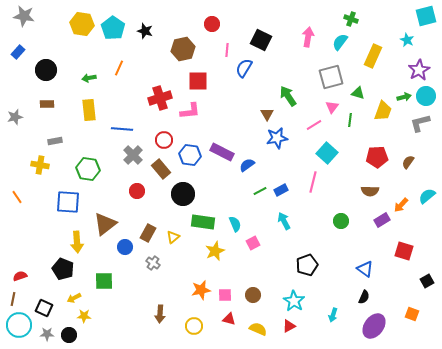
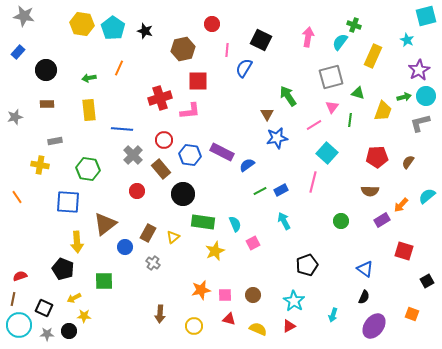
green cross at (351, 19): moved 3 px right, 6 px down
black circle at (69, 335): moved 4 px up
